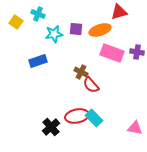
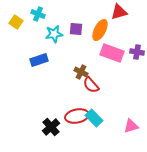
orange ellipse: rotated 45 degrees counterclockwise
blue rectangle: moved 1 px right, 1 px up
pink triangle: moved 4 px left, 2 px up; rotated 28 degrees counterclockwise
